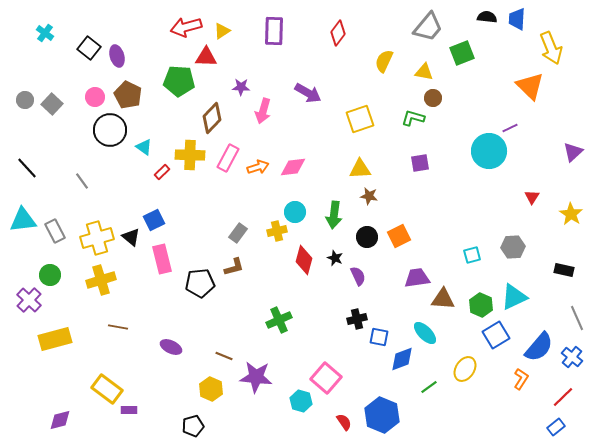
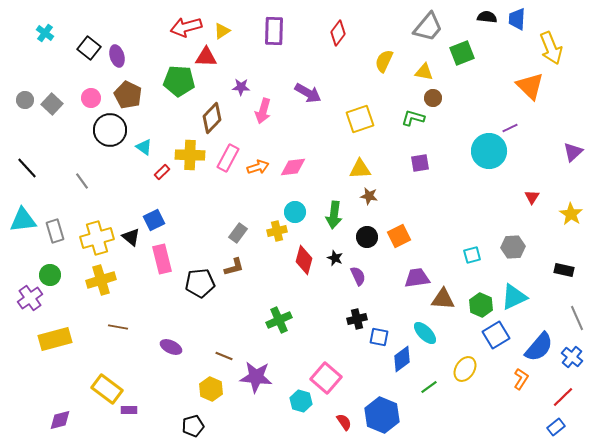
pink circle at (95, 97): moved 4 px left, 1 px down
gray rectangle at (55, 231): rotated 10 degrees clockwise
purple cross at (29, 300): moved 1 px right, 2 px up; rotated 10 degrees clockwise
blue diamond at (402, 359): rotated 16 degrees counterclockwise
